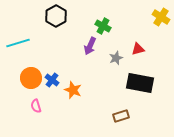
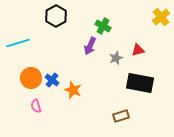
yellow cross: rotated 18 degrees clockwise
red triangle: moved 1 px down
